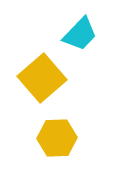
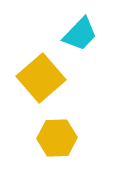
yellow square: moved 1 px left
